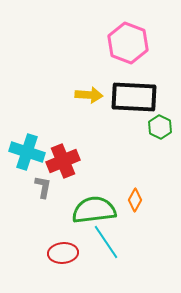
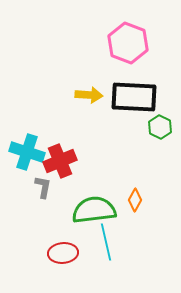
red cross: moved 3 px left
cyan line: rotated 21 degrees clockwise
